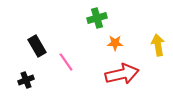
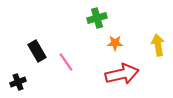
black rectangle: moved 5 px down
black cross: moved 8 px left, 2 px down
